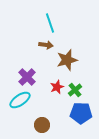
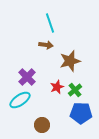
brown star: moved 3 px right, 1 px down
